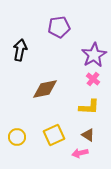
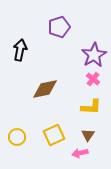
purple pentagon: rotated 10 degrees counterclockwise
yellow L-shape: moved 2 px right
brown triangle: rotated 32 degrees clockwise
